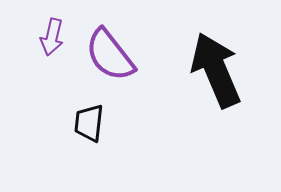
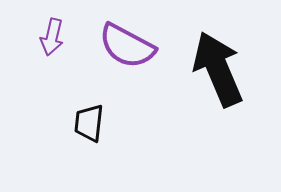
purple semicircle: moved 17 px right, 9 px up; rotated 24 degrees counterclockwise
black arrow: moved 2 px right, 1 px up
